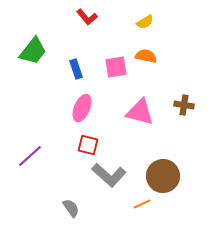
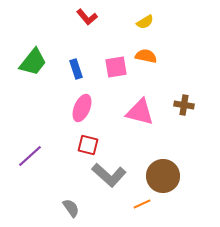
green trapezoid: moved 11 px down
